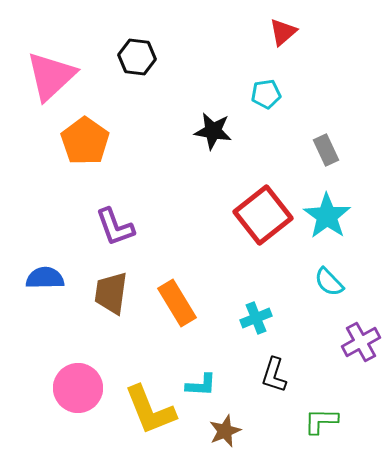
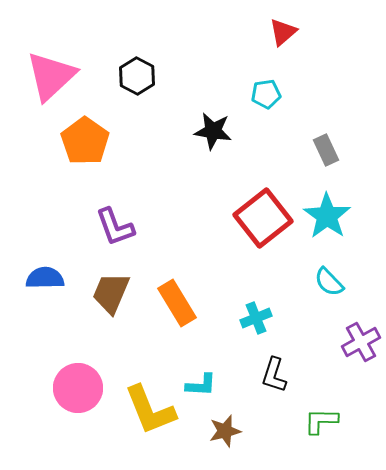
black hexagon: moved 19 px down; rotated 21 degrees clockwise
red square: moved 3 px down
brown trapezoid: rotated 15 degrees clockwise
brown star: rotated 8 degrees clockwise
